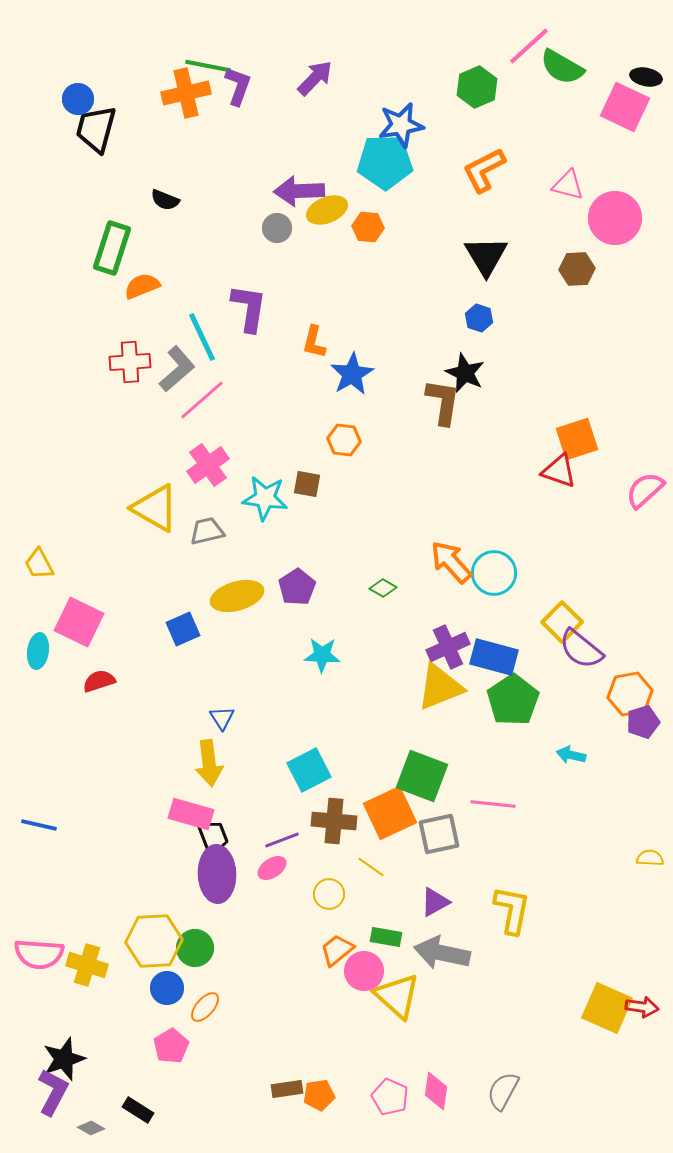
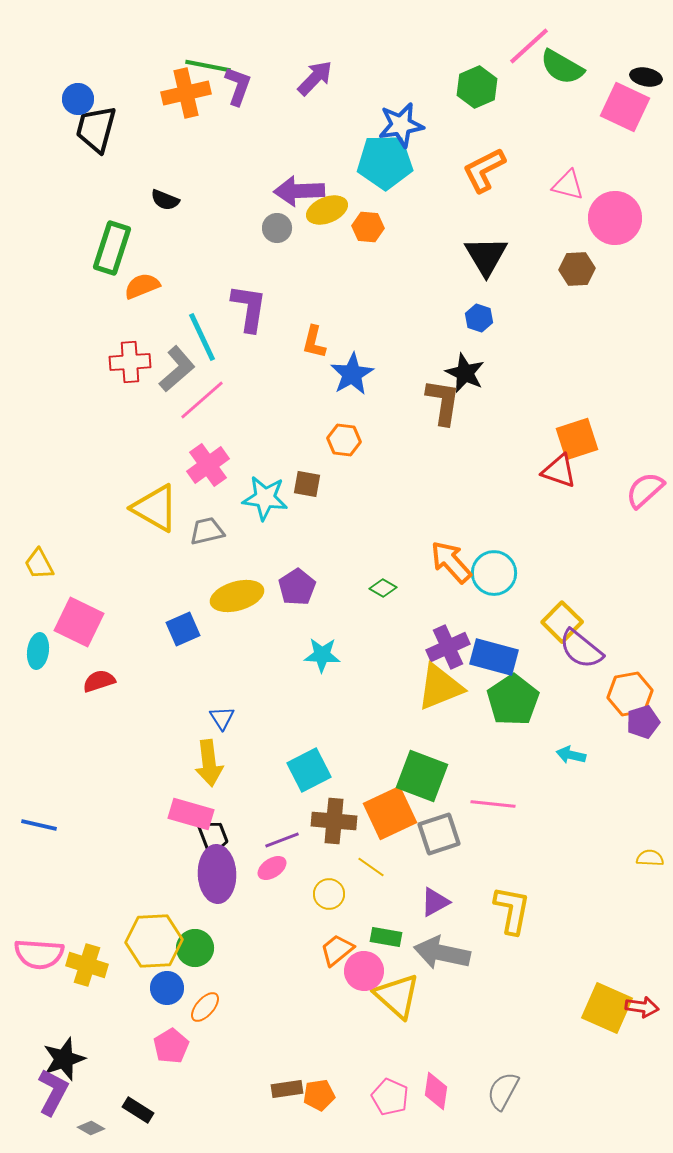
gray square at (439, 834): rotated 6 degrees counterclockwise
